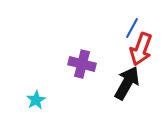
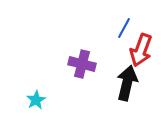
blue line: moved 8 px left
red arrow: moved 1 px down
black arrow: rotated 16 degrees counterclockwise
